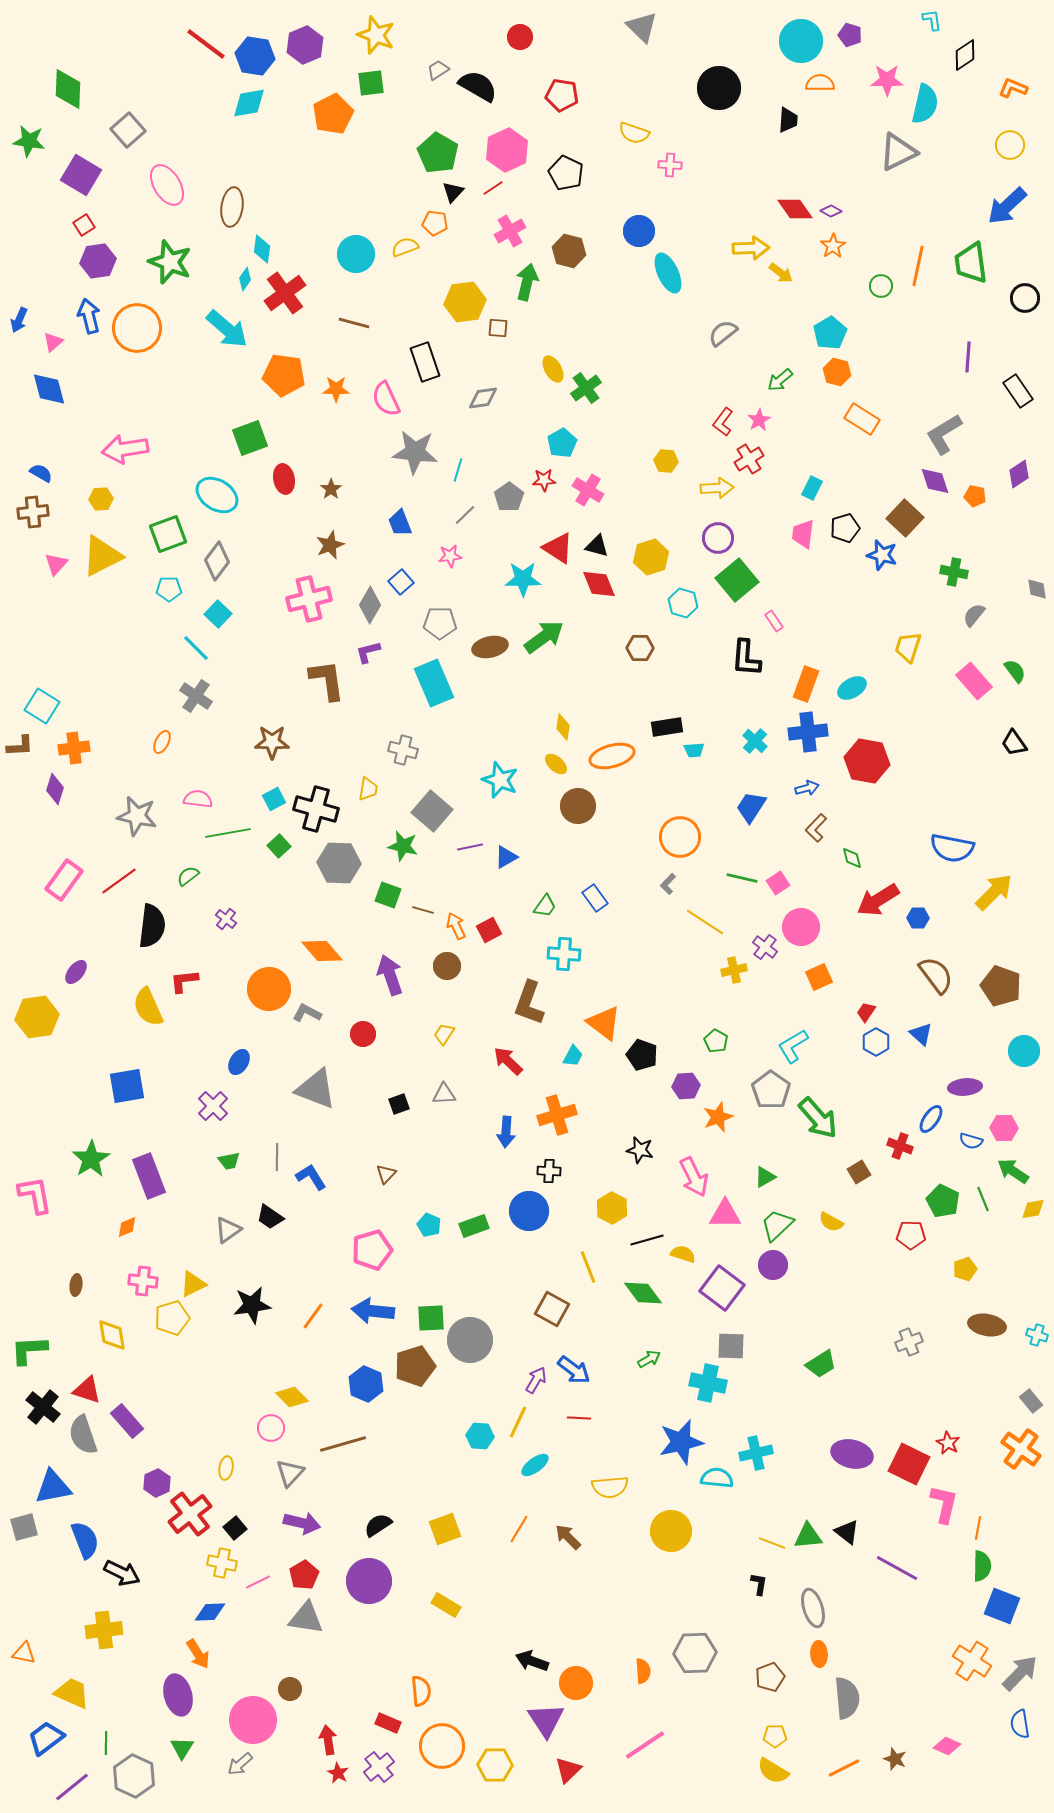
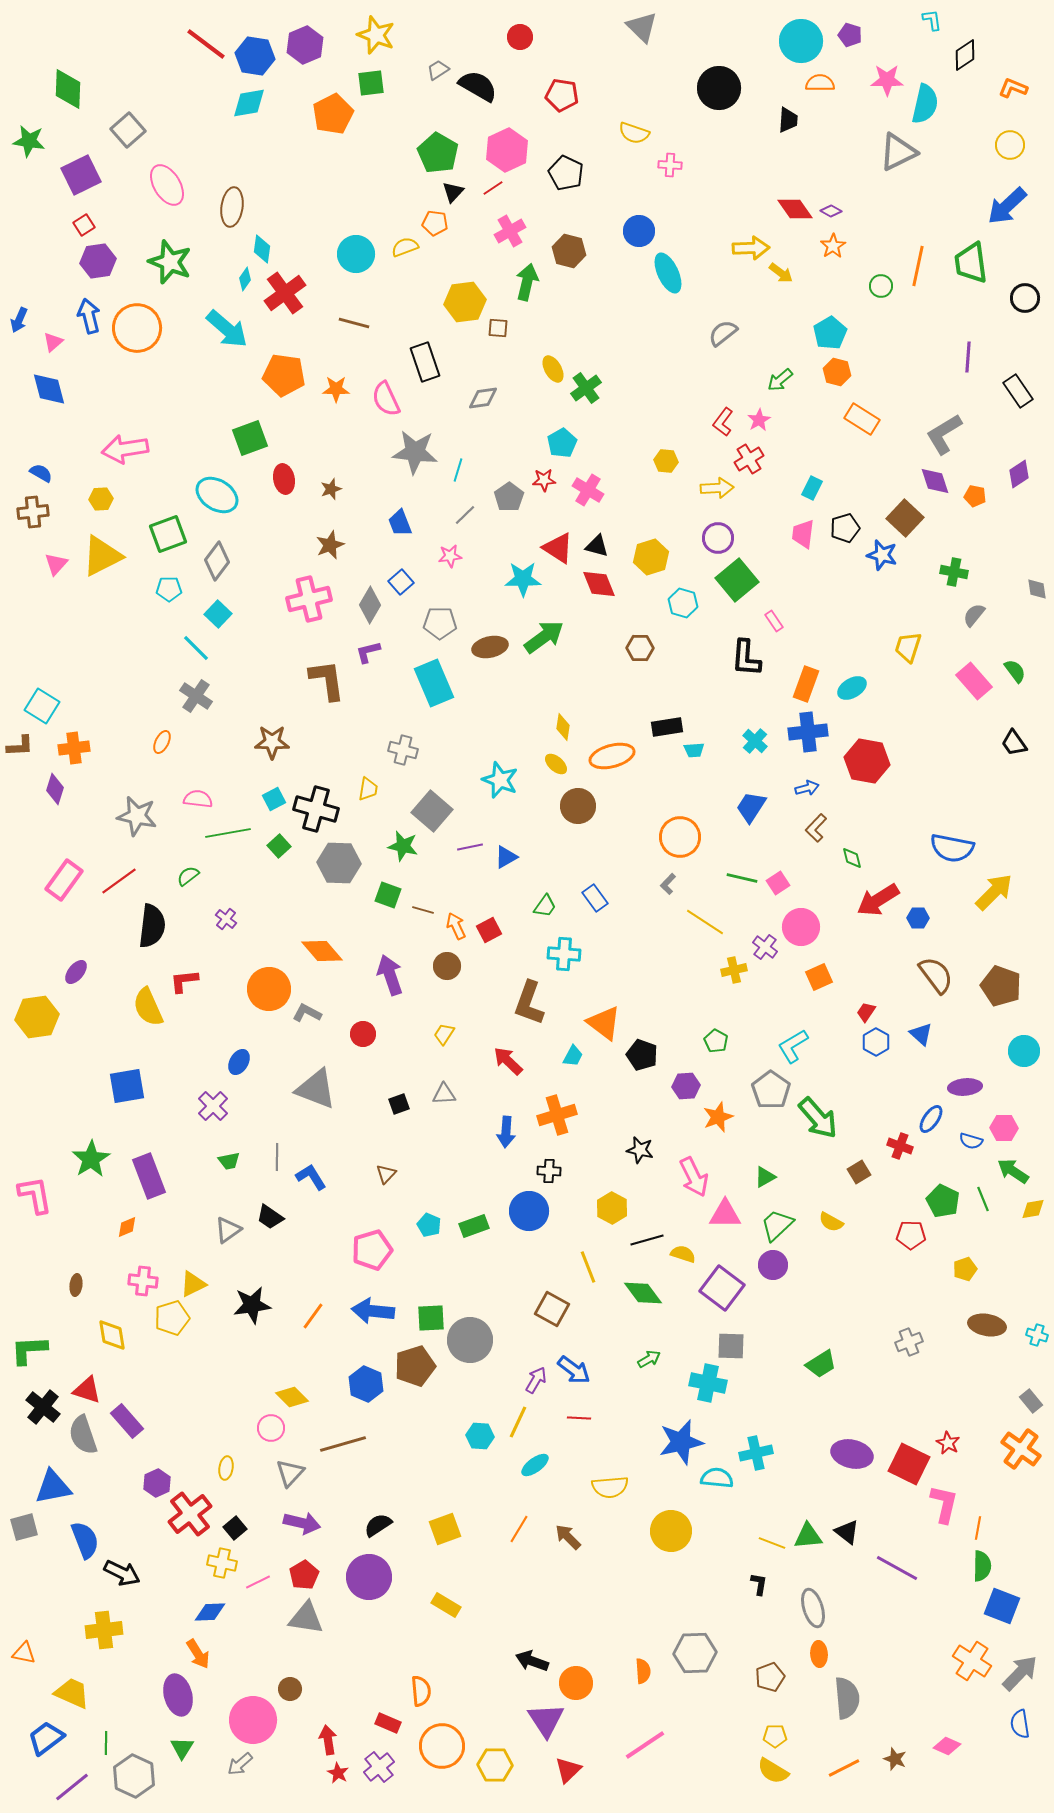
purple square at (81, 175): rotated 33 degrees clockwise
brown star at (331, 489): rotated 15 degrees clockwise
purple circle at (369, 1581): moved 4 px up
